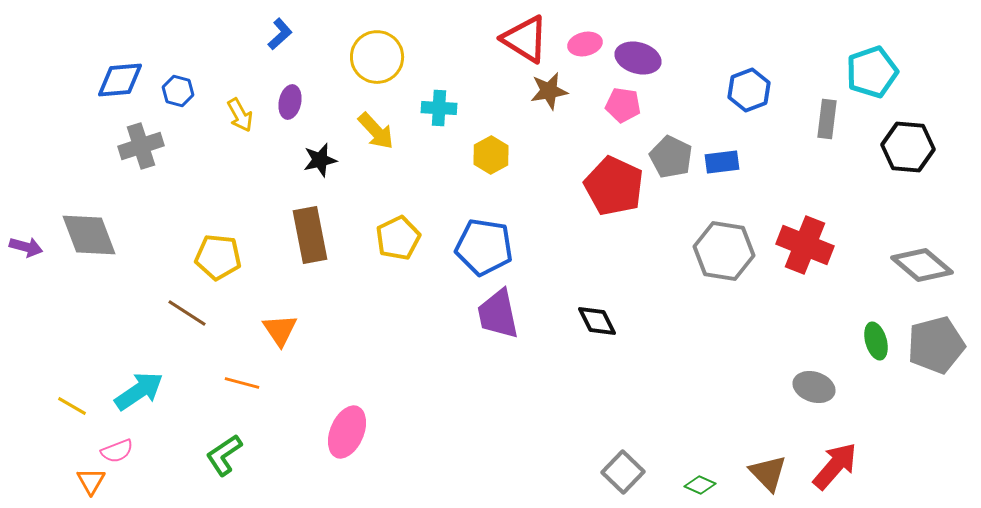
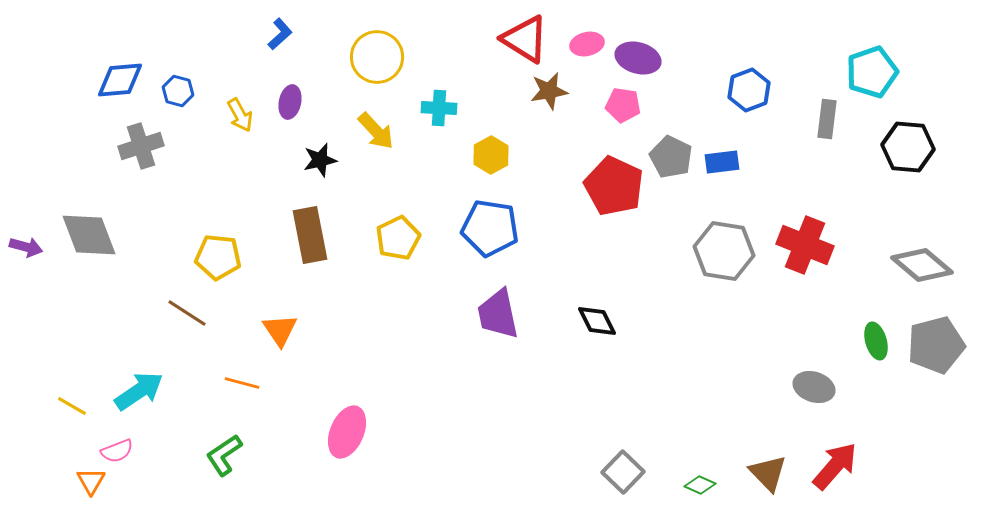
pink ellipse at (585, 44): moved 2 px right
blue pentagon at (484, 247): moved 6 px right, 19 px up
